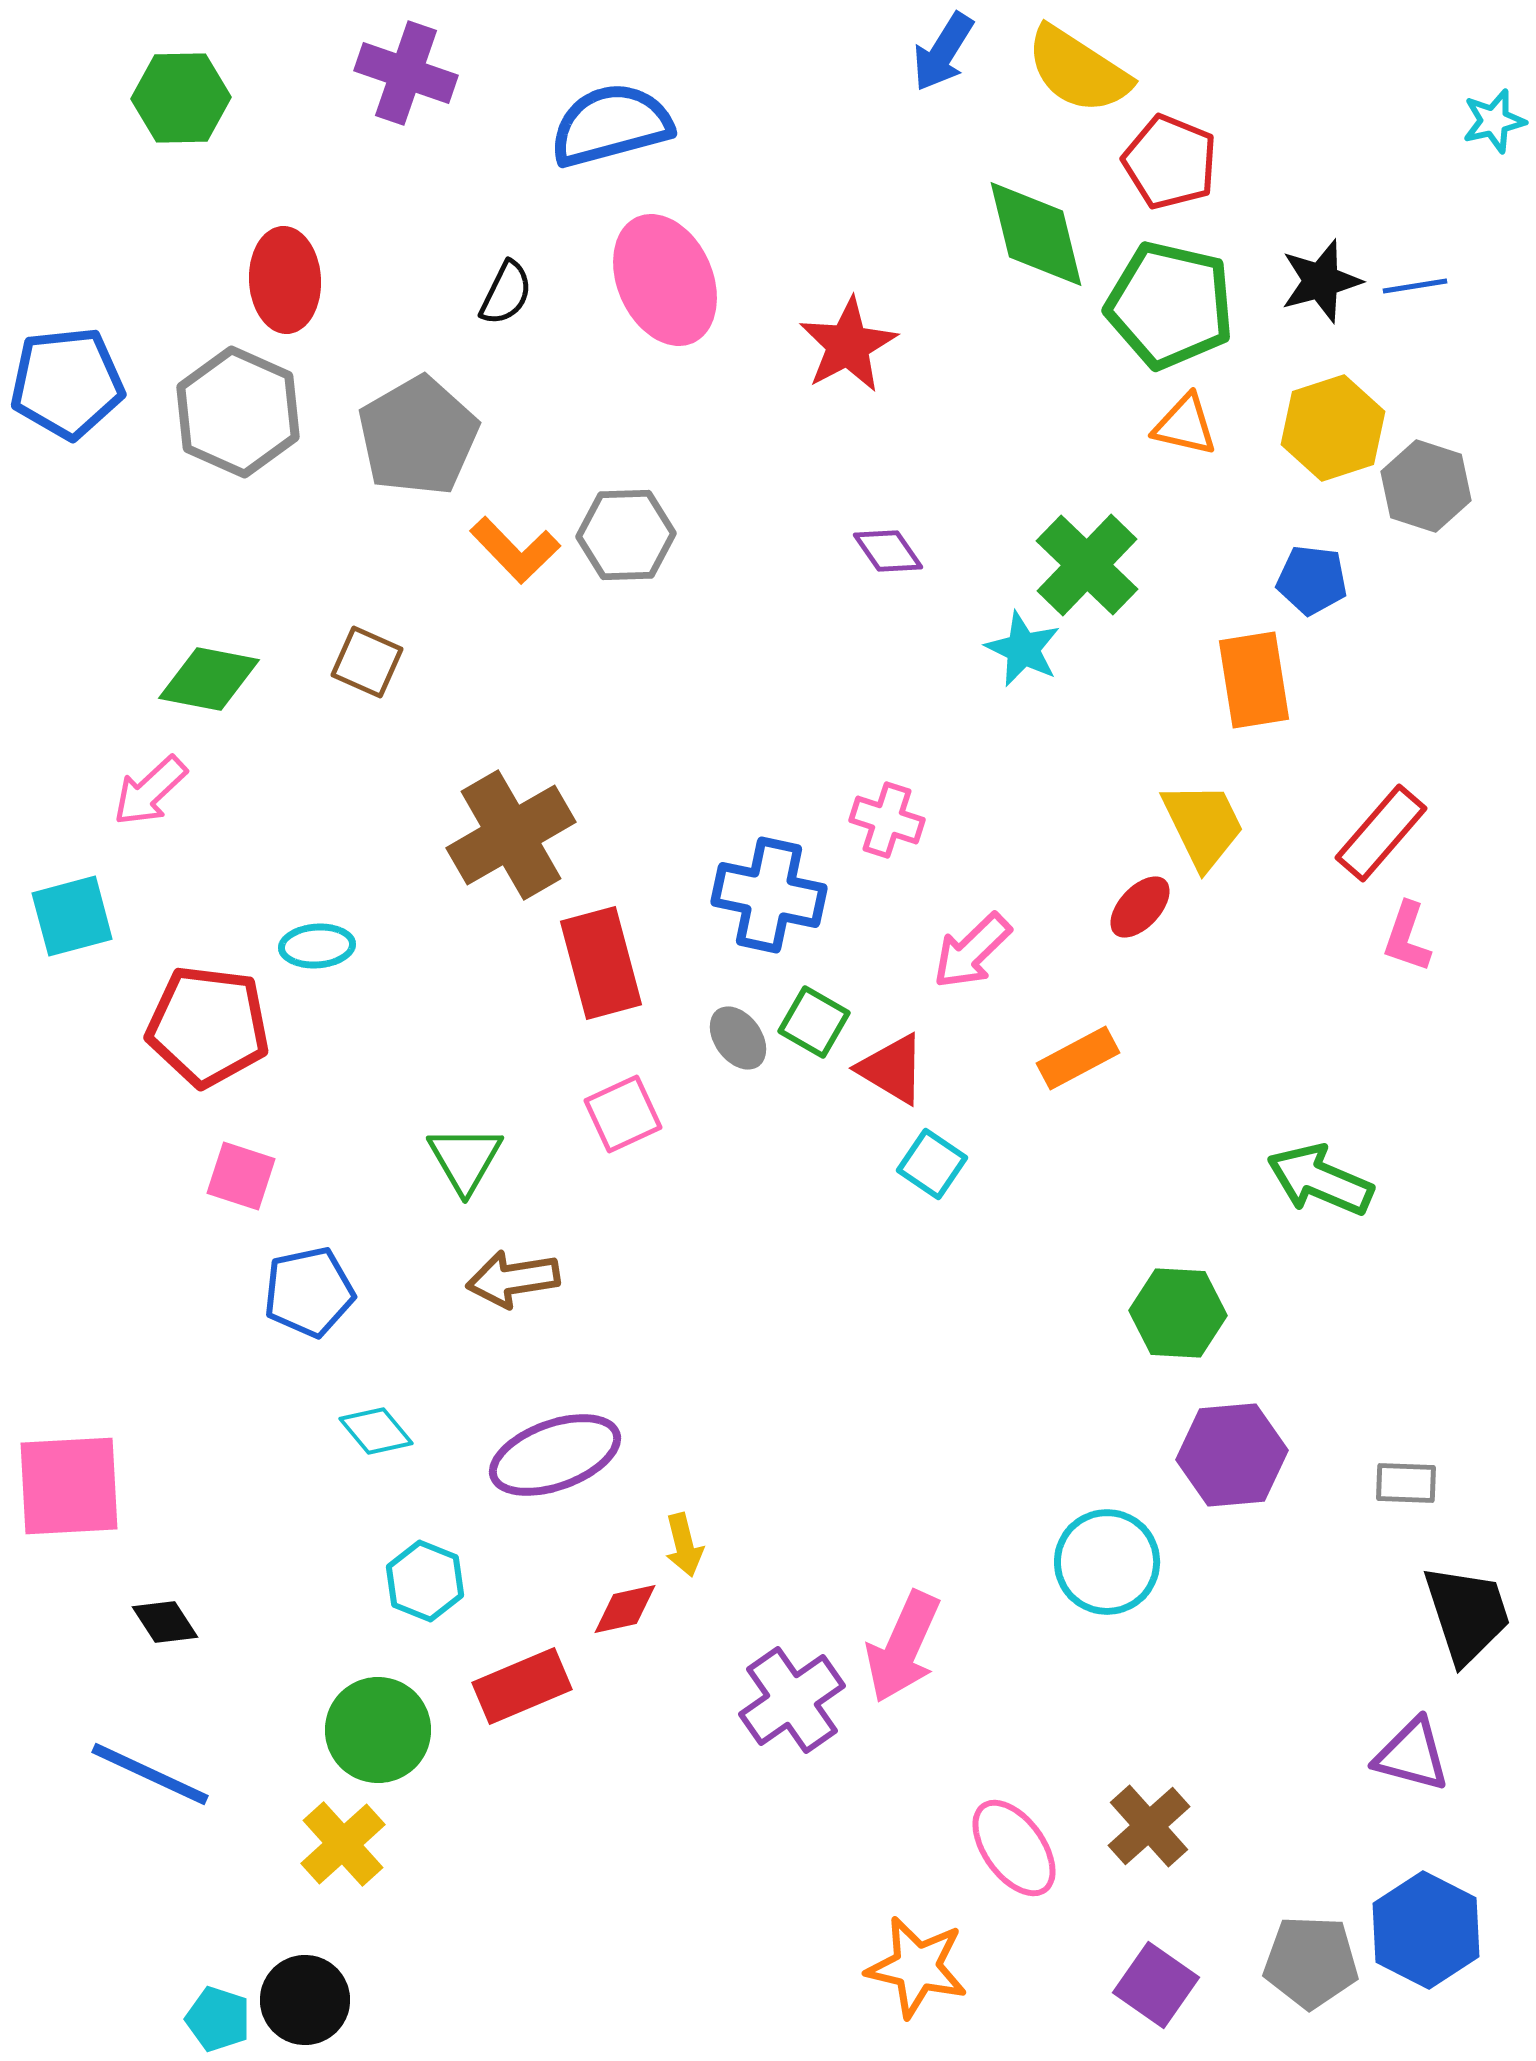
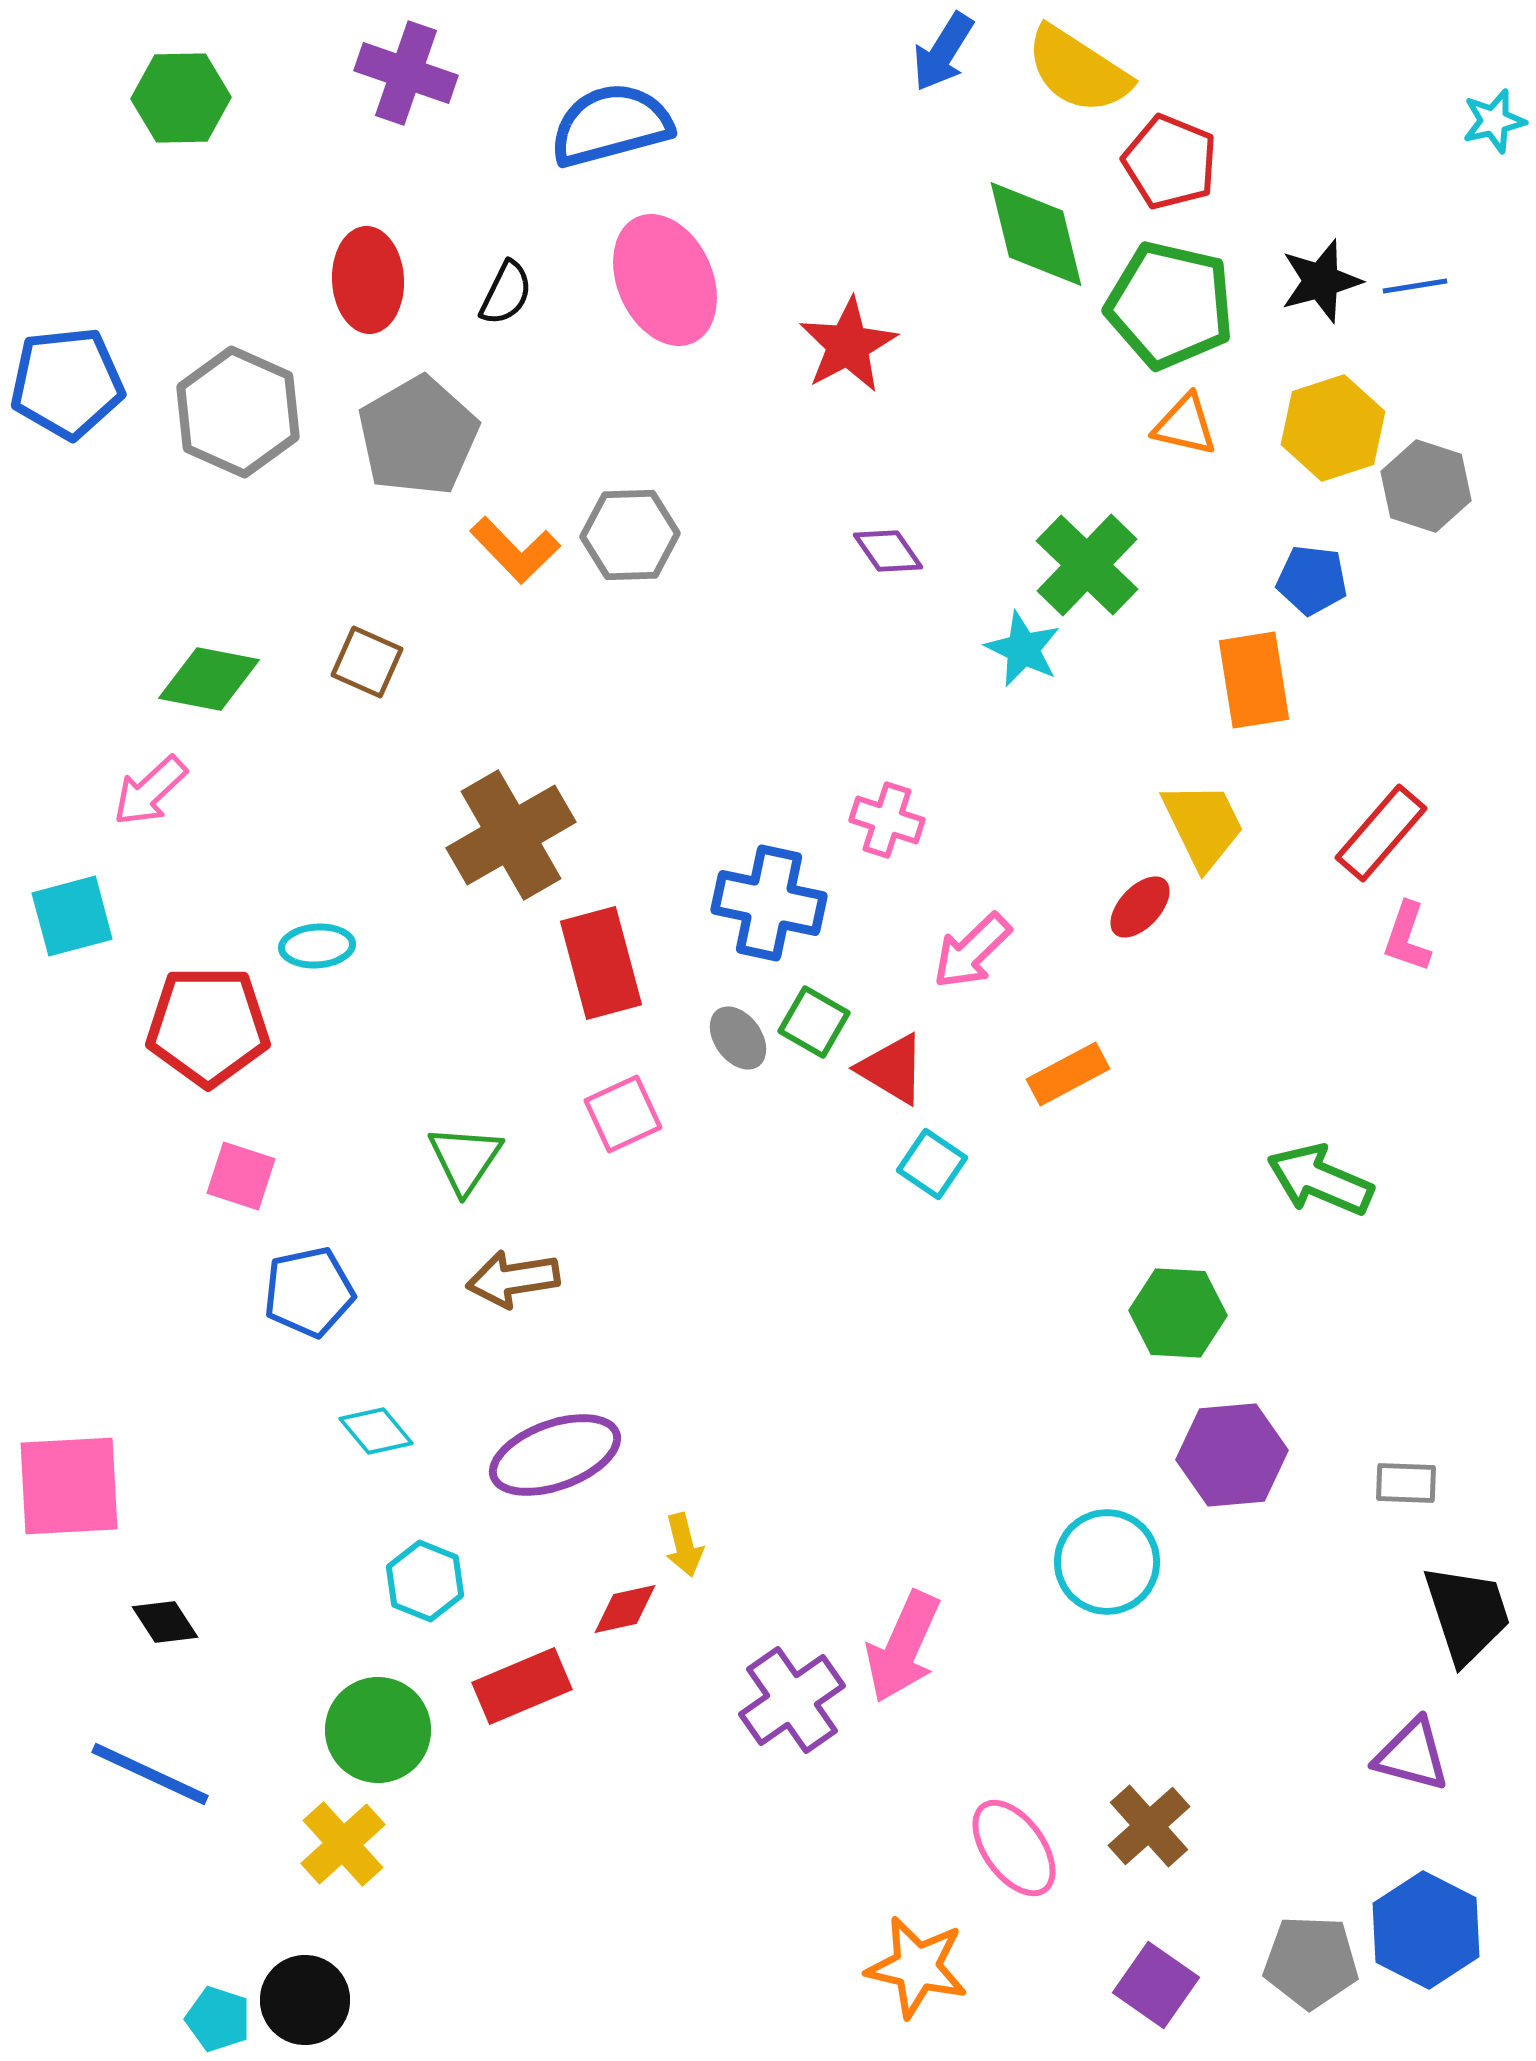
red ellipse at (285, 280): moved 83 px right
gray hexagon at (626, 535): moved 4 px right
blue cross at (769, 895): moved 8 px down
red pentagon at (208, 1026): rotated 7 degrees counterclockwise
orange rectangle at (1078, 1058): moved 10 px left, 16 px down
green triangle at (465, 1159): rotated 4 degrees clockwise
